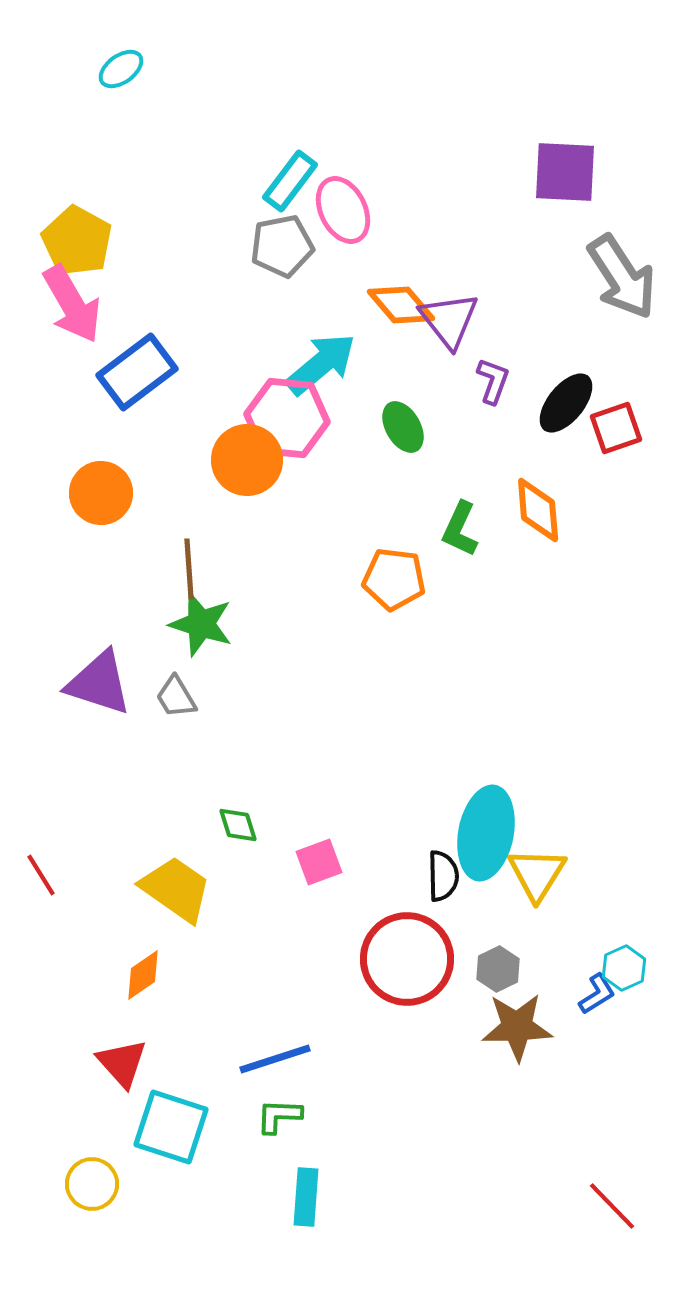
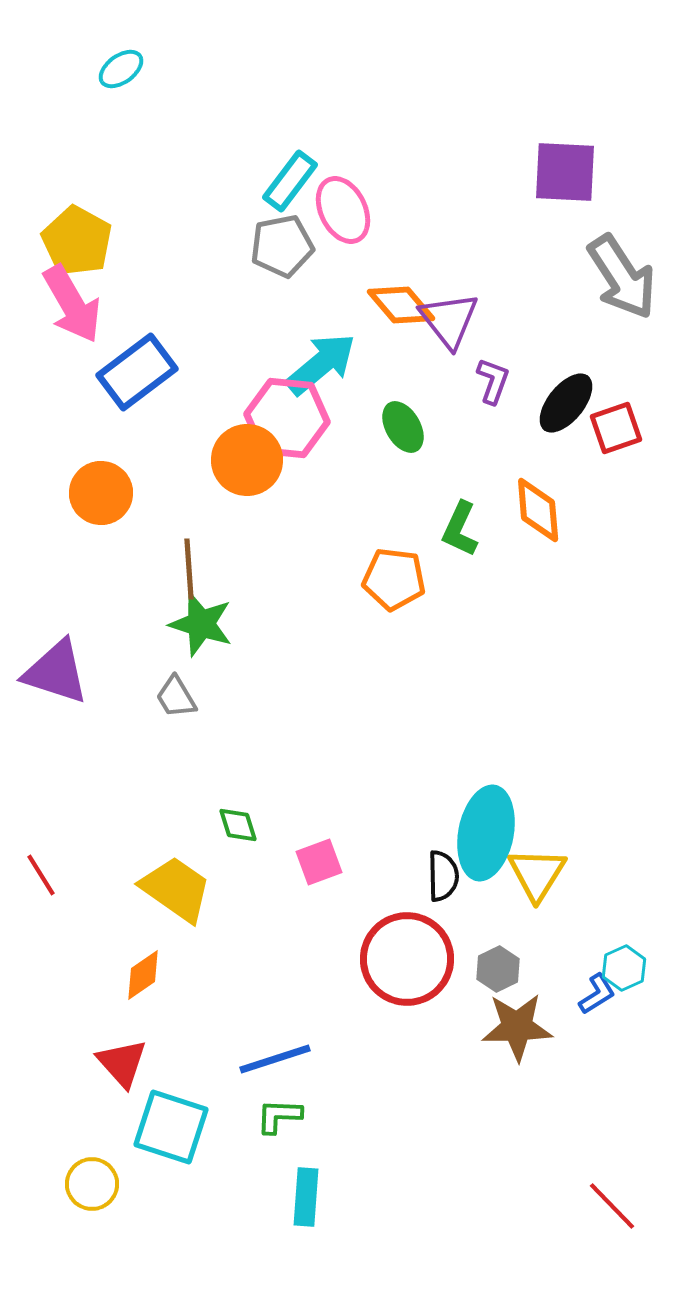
purple triangle at (99, 683): moved 43 px left, 11 px up
